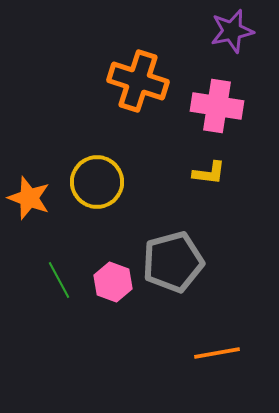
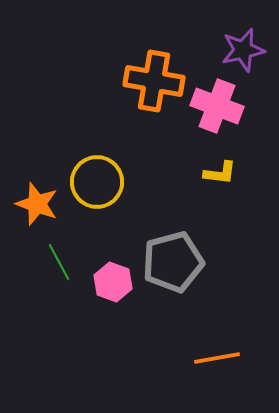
purple star: moved 11 px right, 19 px down
orange cross: moved 16 px right; rotated 8 degrees counterclockwise
pink cross: rotated 12 degrees clockwise
yellow L-shape: moved 11 px right
orange star: moved 8 px right, 6 px down
green line: moved 18 px up
orange line: moved 5 px down
